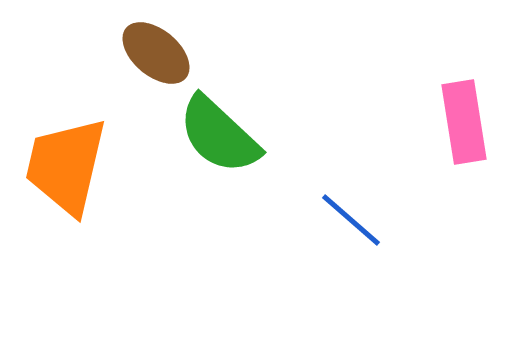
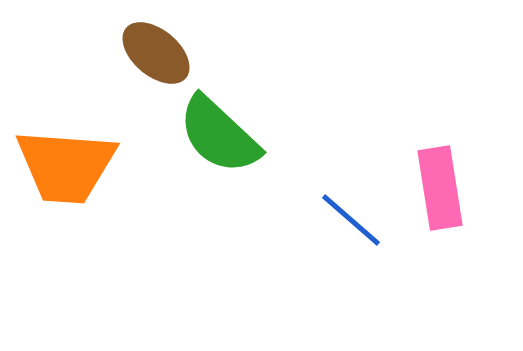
pink rectangle: moved 24 px left, 66 px down
orange trapezoid: rotated 99 degrees counterclockwise
